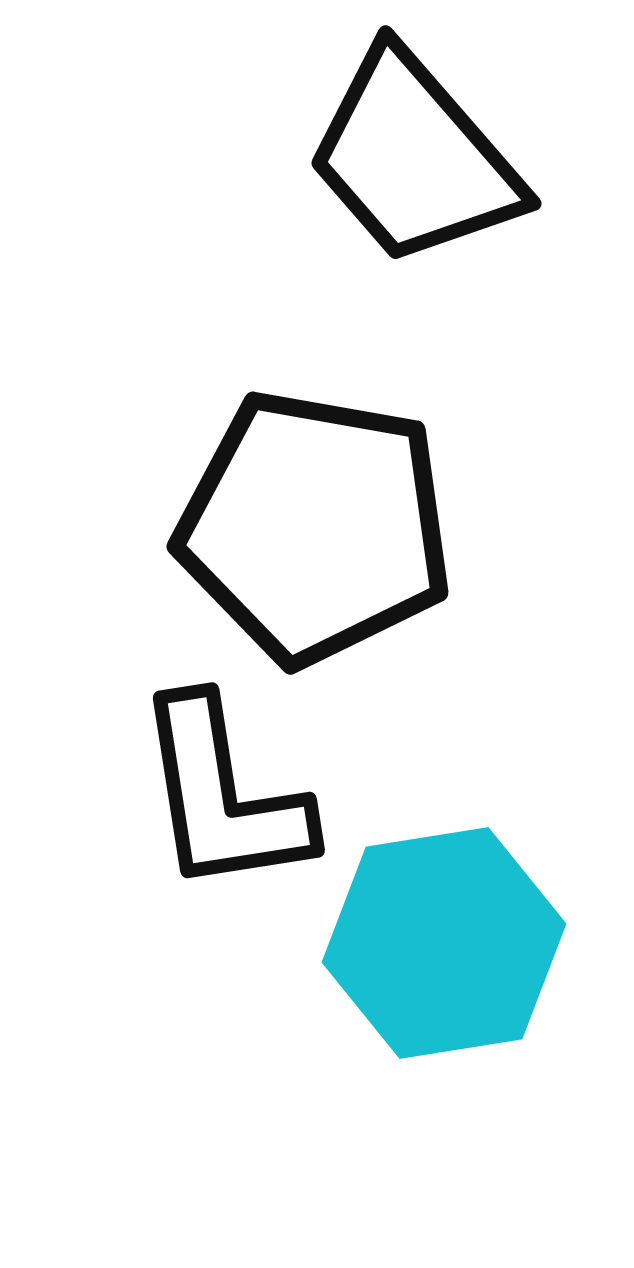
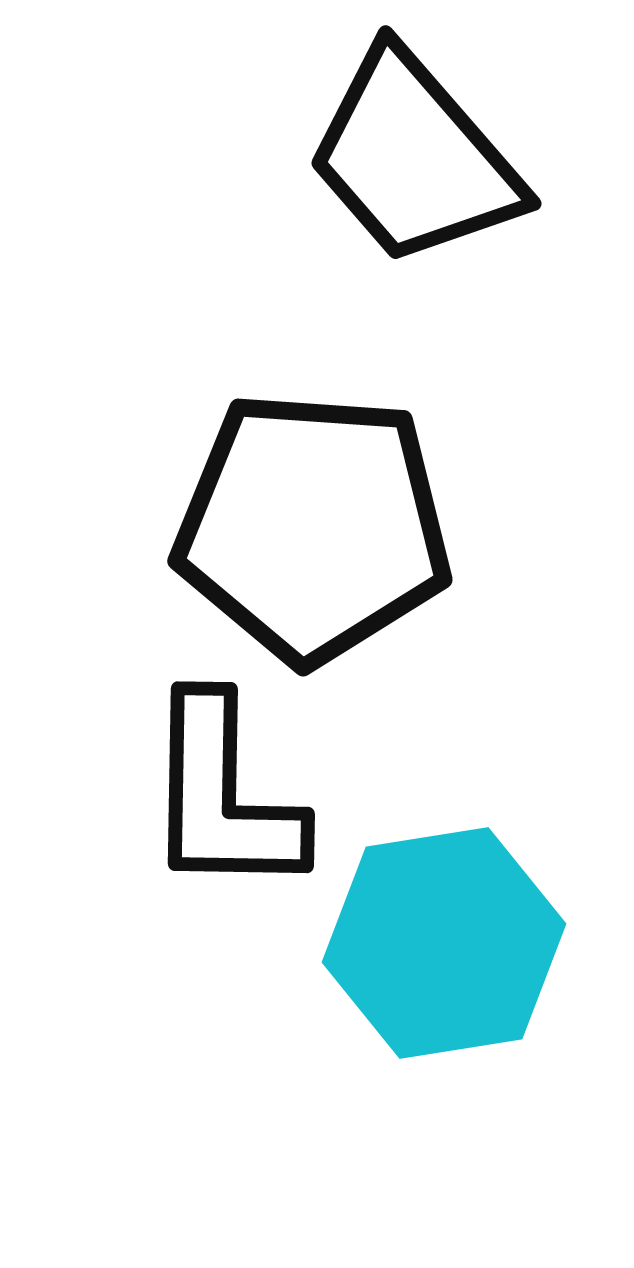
black pentagon: moved 2 px left; rotated 6 degrees counterclockwise
black L-shape: rotated 10 degrees clockwise
